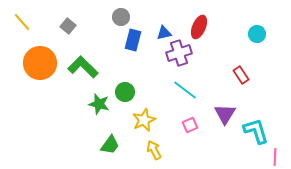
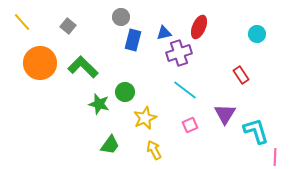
yellow star: moved 1 px right, 2 px up
